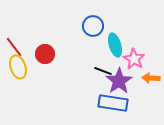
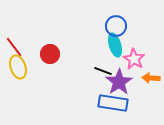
blue circle: moved 23 px right
red circle: moved 5 px right
purple star: moved 1 px down
